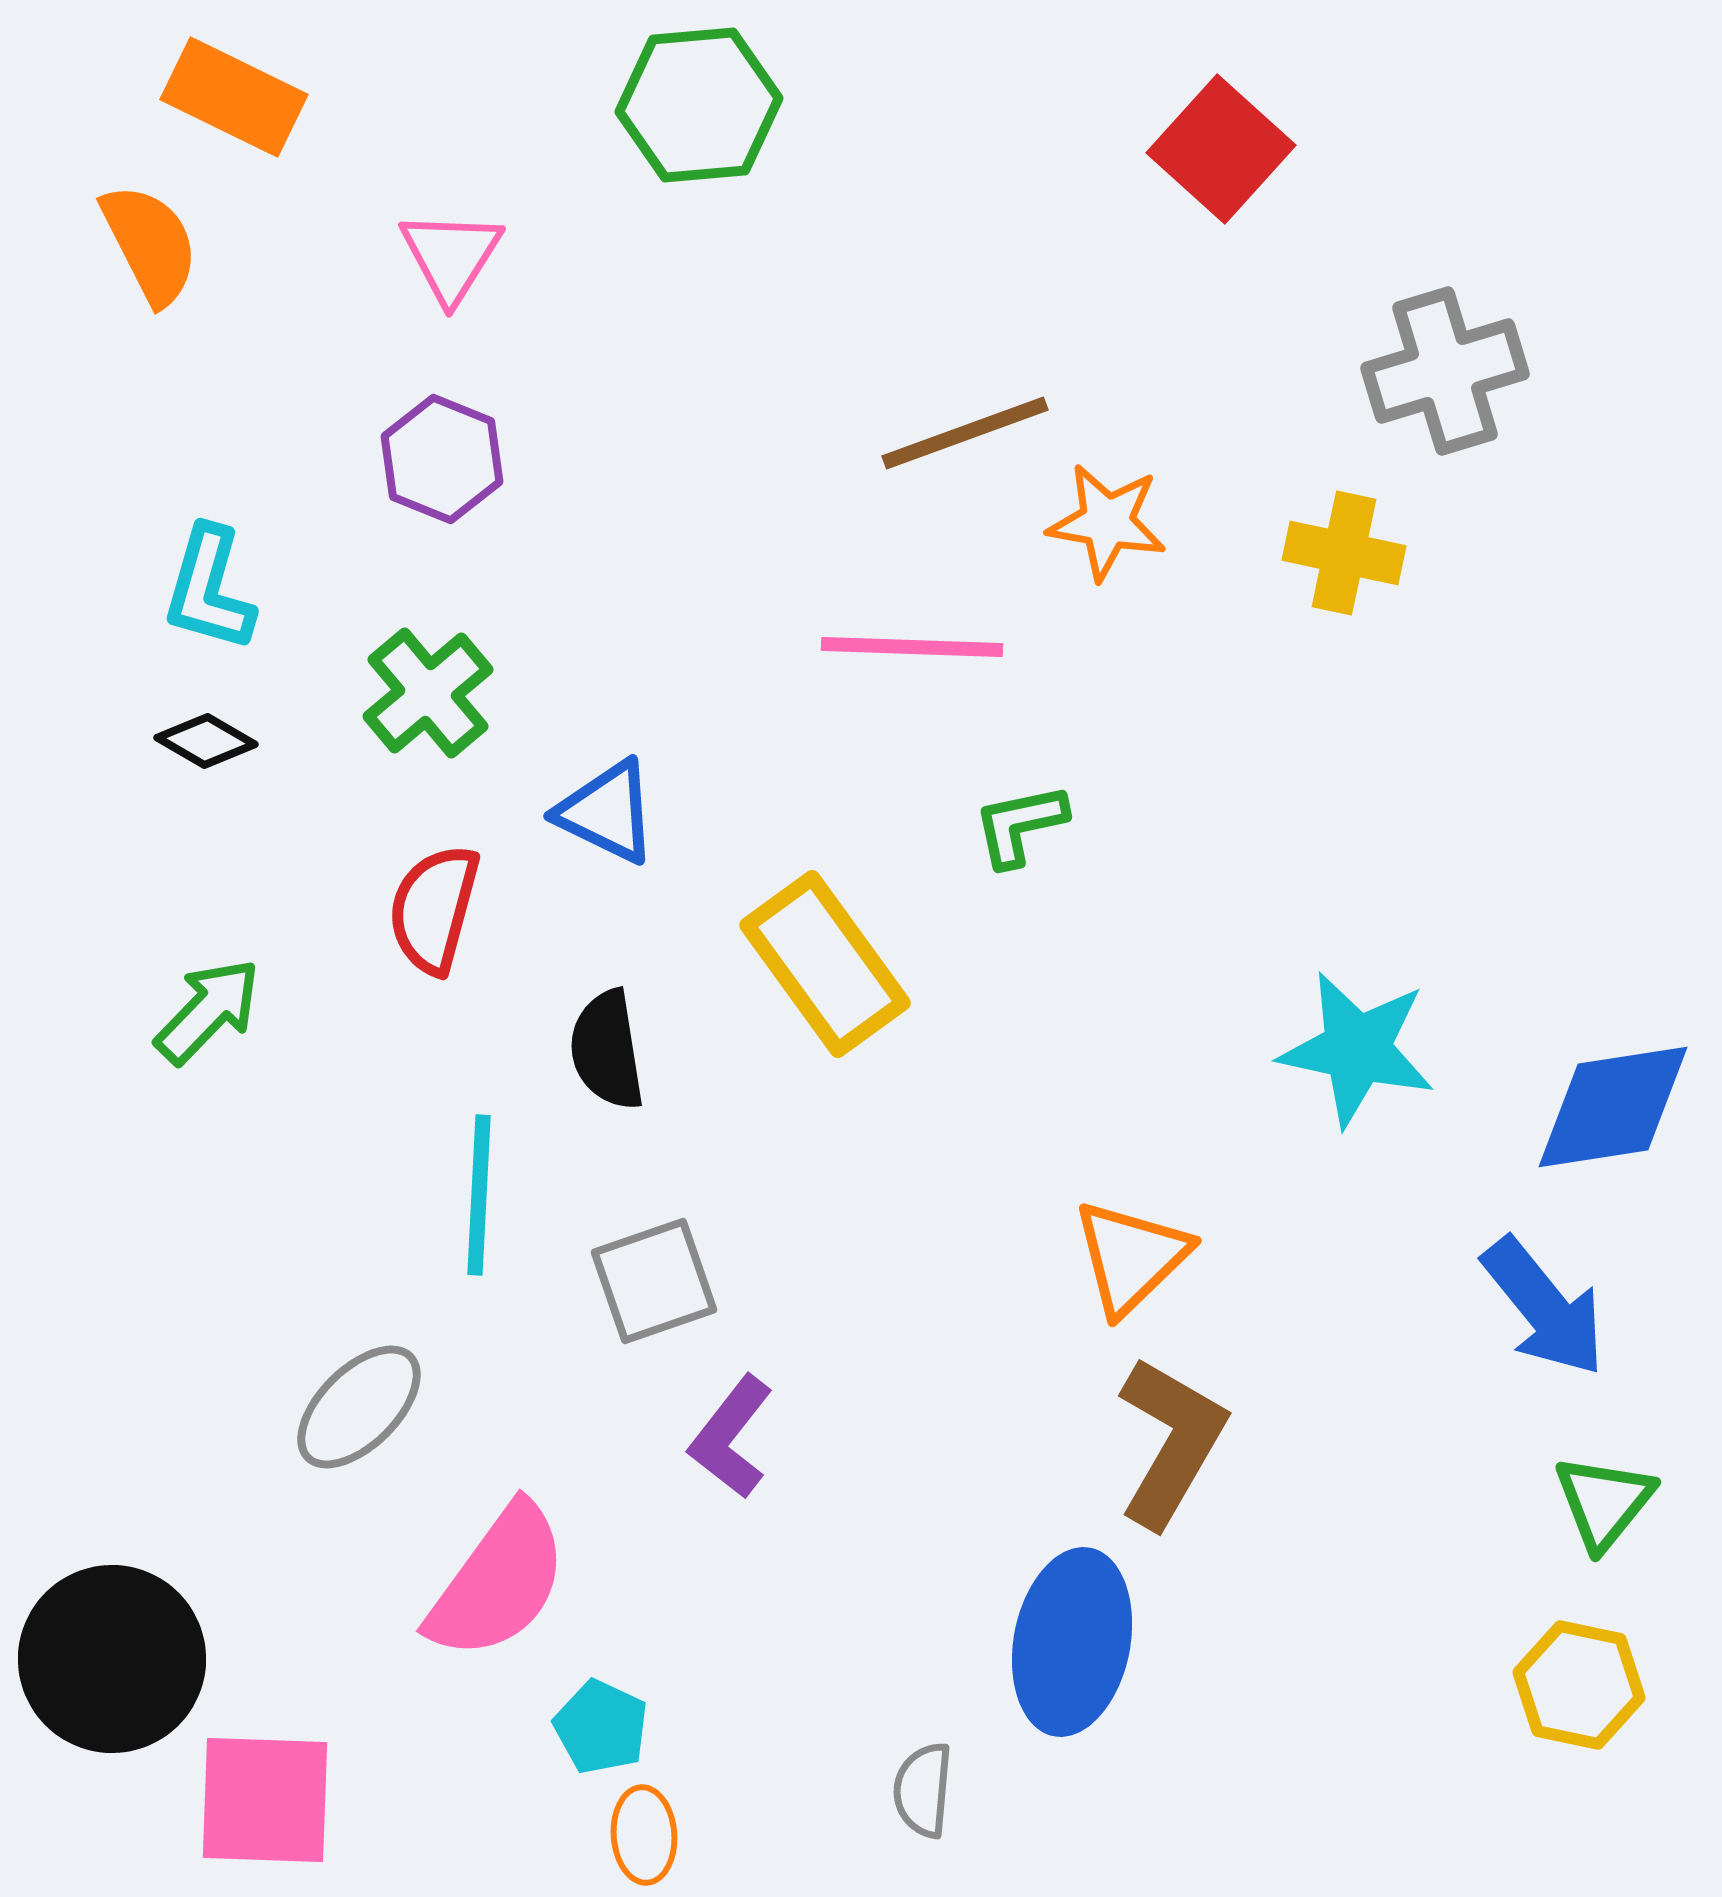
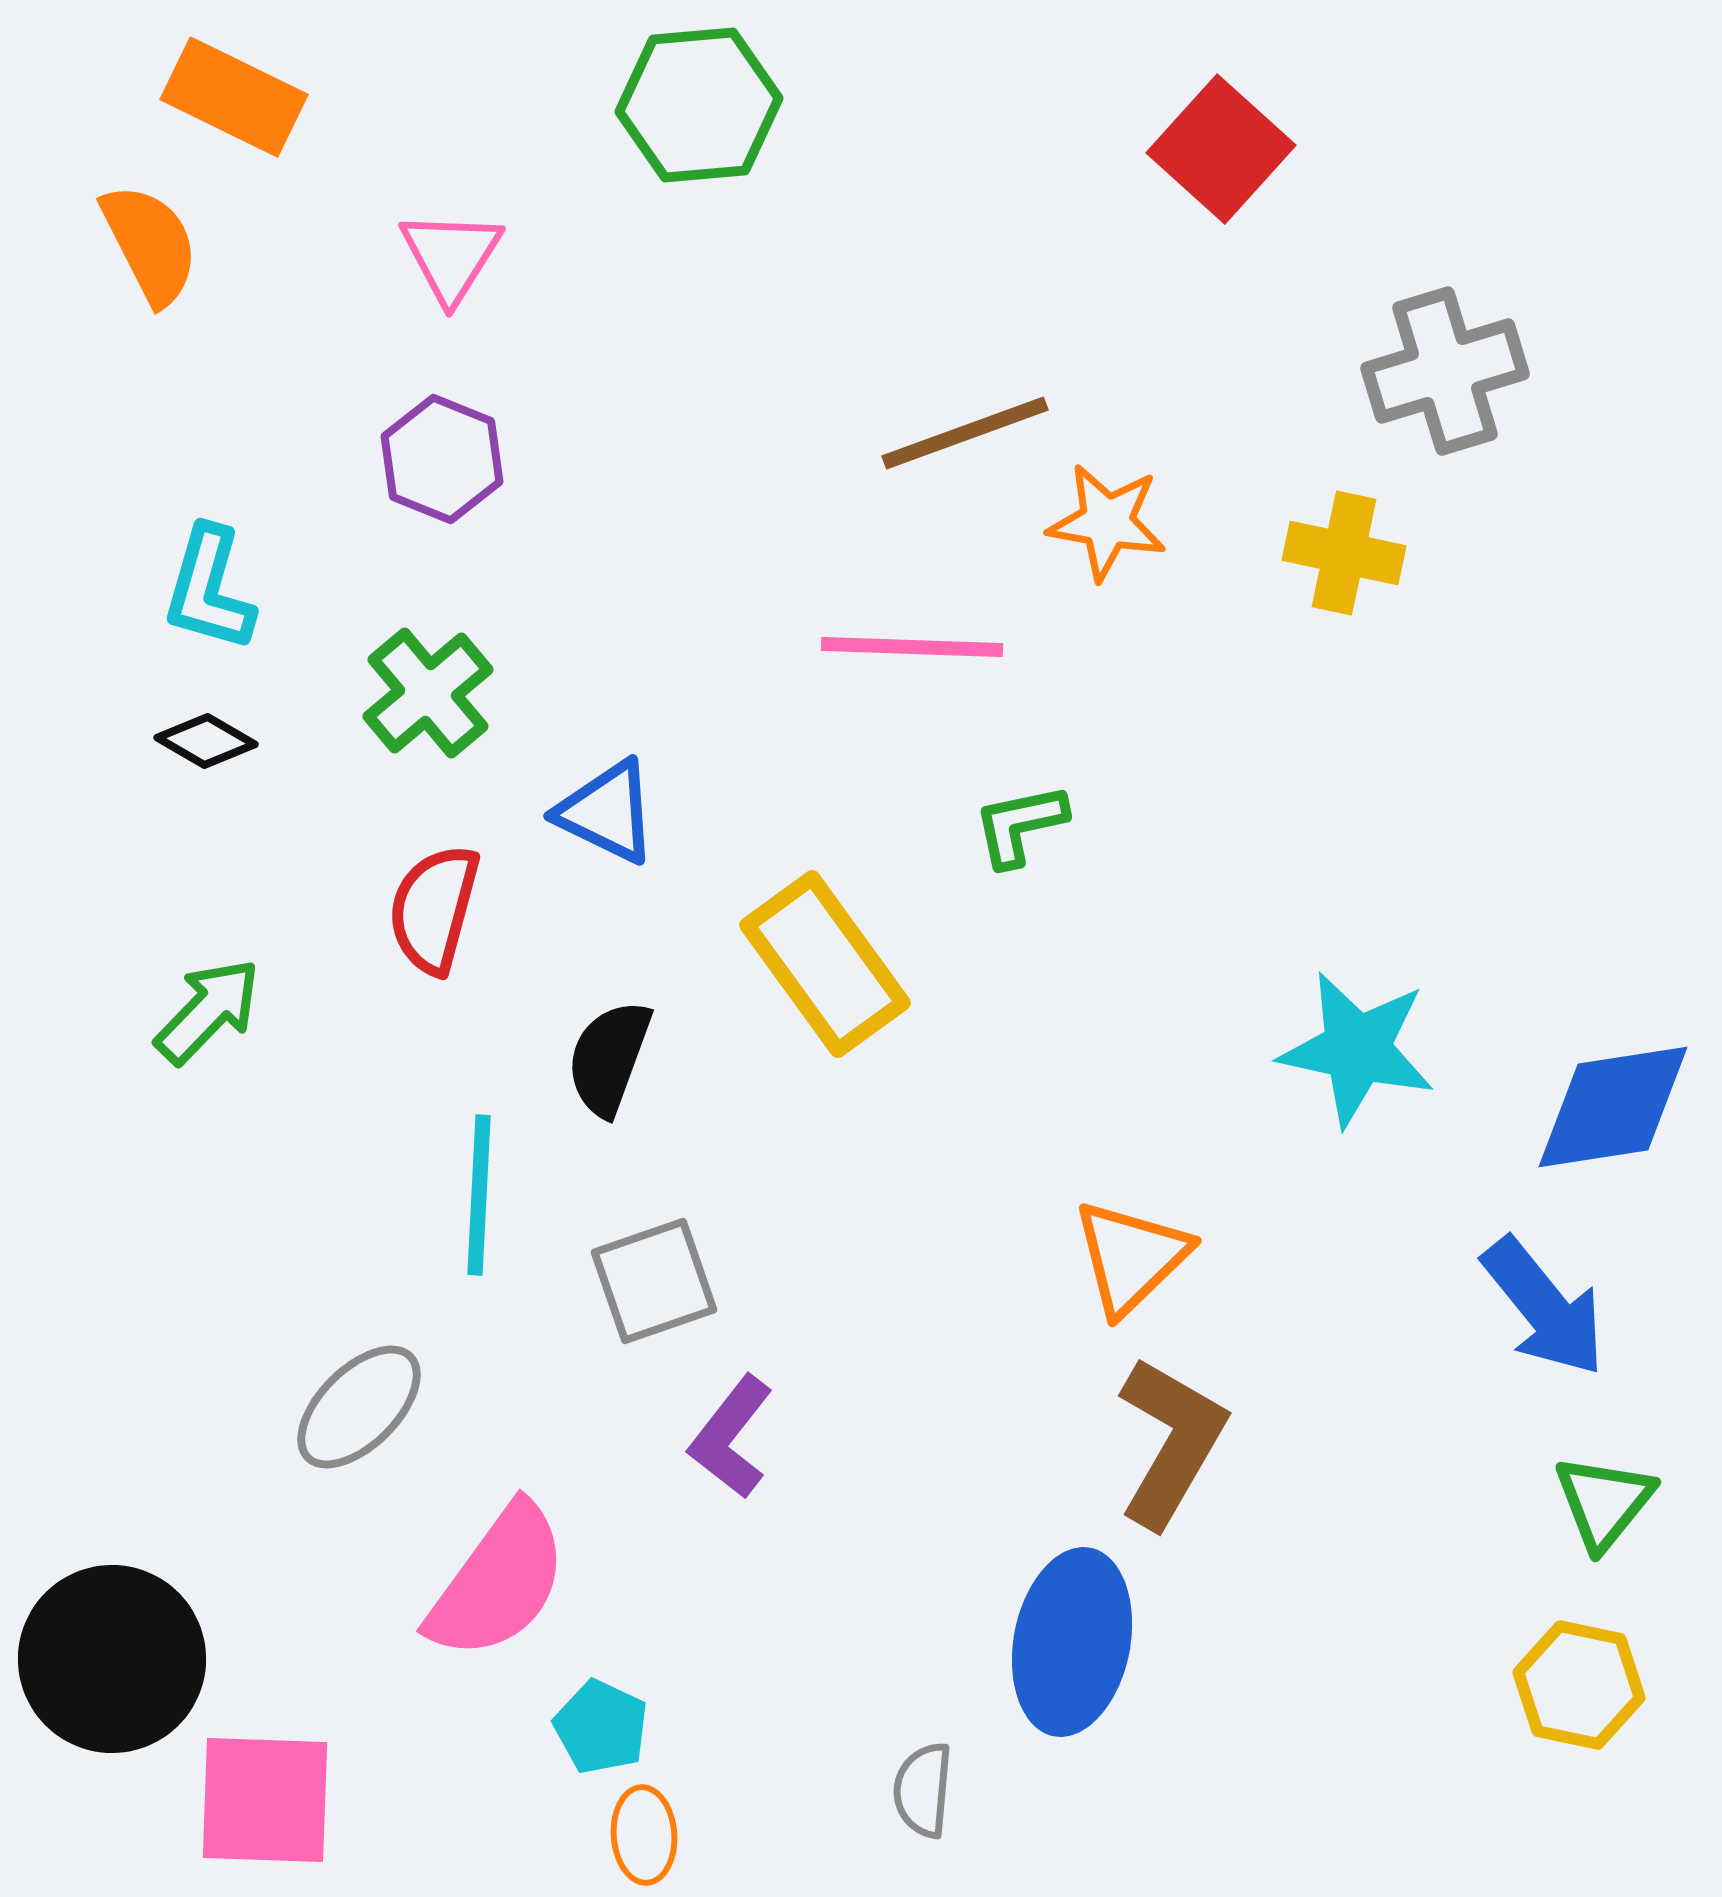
black semicircle: moved 2 px right, 8 px down; rotated 29 degrees clockwise
